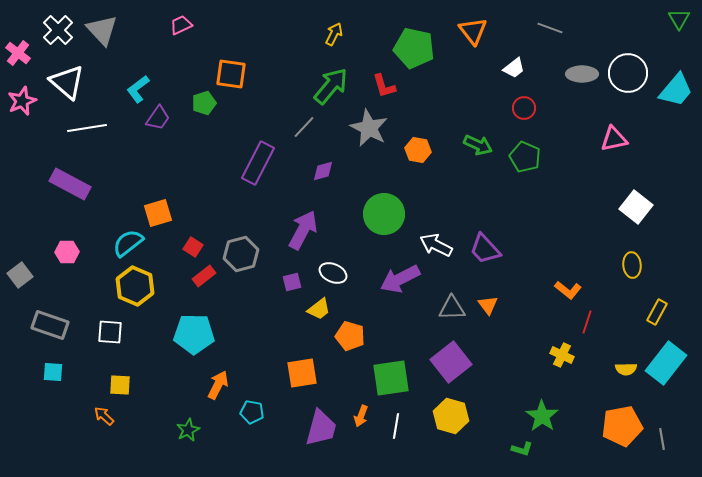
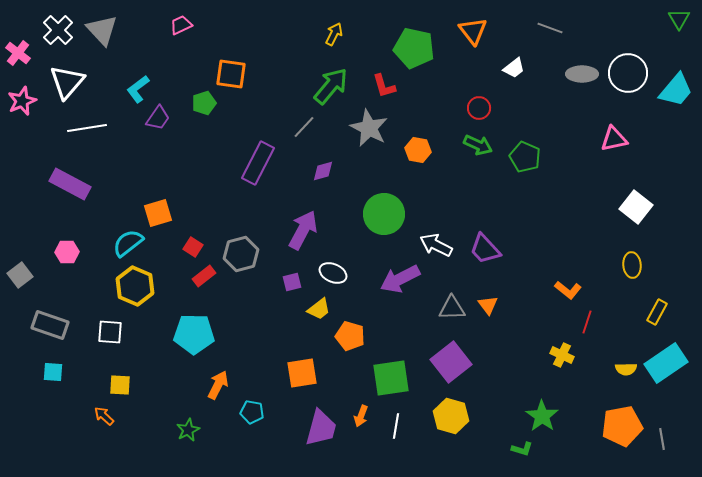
white triangle at (67, 82): rotated 30 degrees clockwise
red circle at (524, 108): moved 45 px left
cyan rectangle at (666, 363): rotated 18 degrees clockwise
